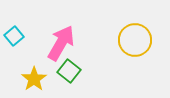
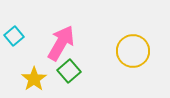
yellow circle: moved 2 px left, 11 px down
green square: rotated 10 degrees clockwise
